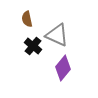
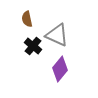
purple diamond: moved 3 px left, 1 px down
